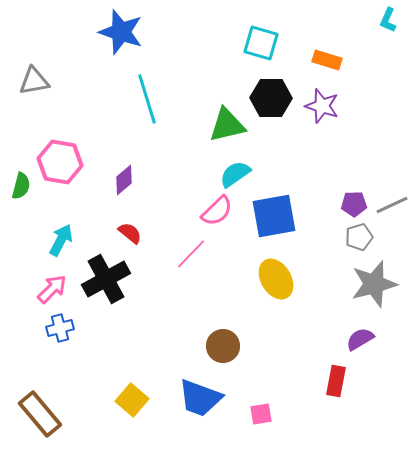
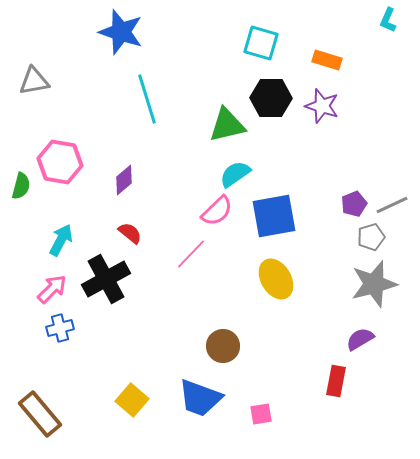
purple pentagon: rotated 20 degrees counterclockwise
gray pentagon: moved 12 px right
